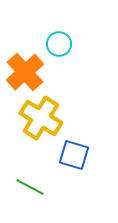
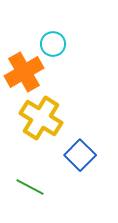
cyan circle: moved 6 px left
orange cross: moved 1 px left; rotated 12 degrees clockwise
blue square: moved 6 px right; rotated 28 degrees clockwise
